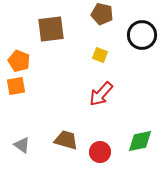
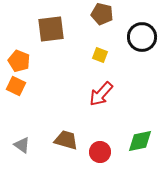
black circle: moved 2 px down
orange square: rotated 36 degrees clockwise
